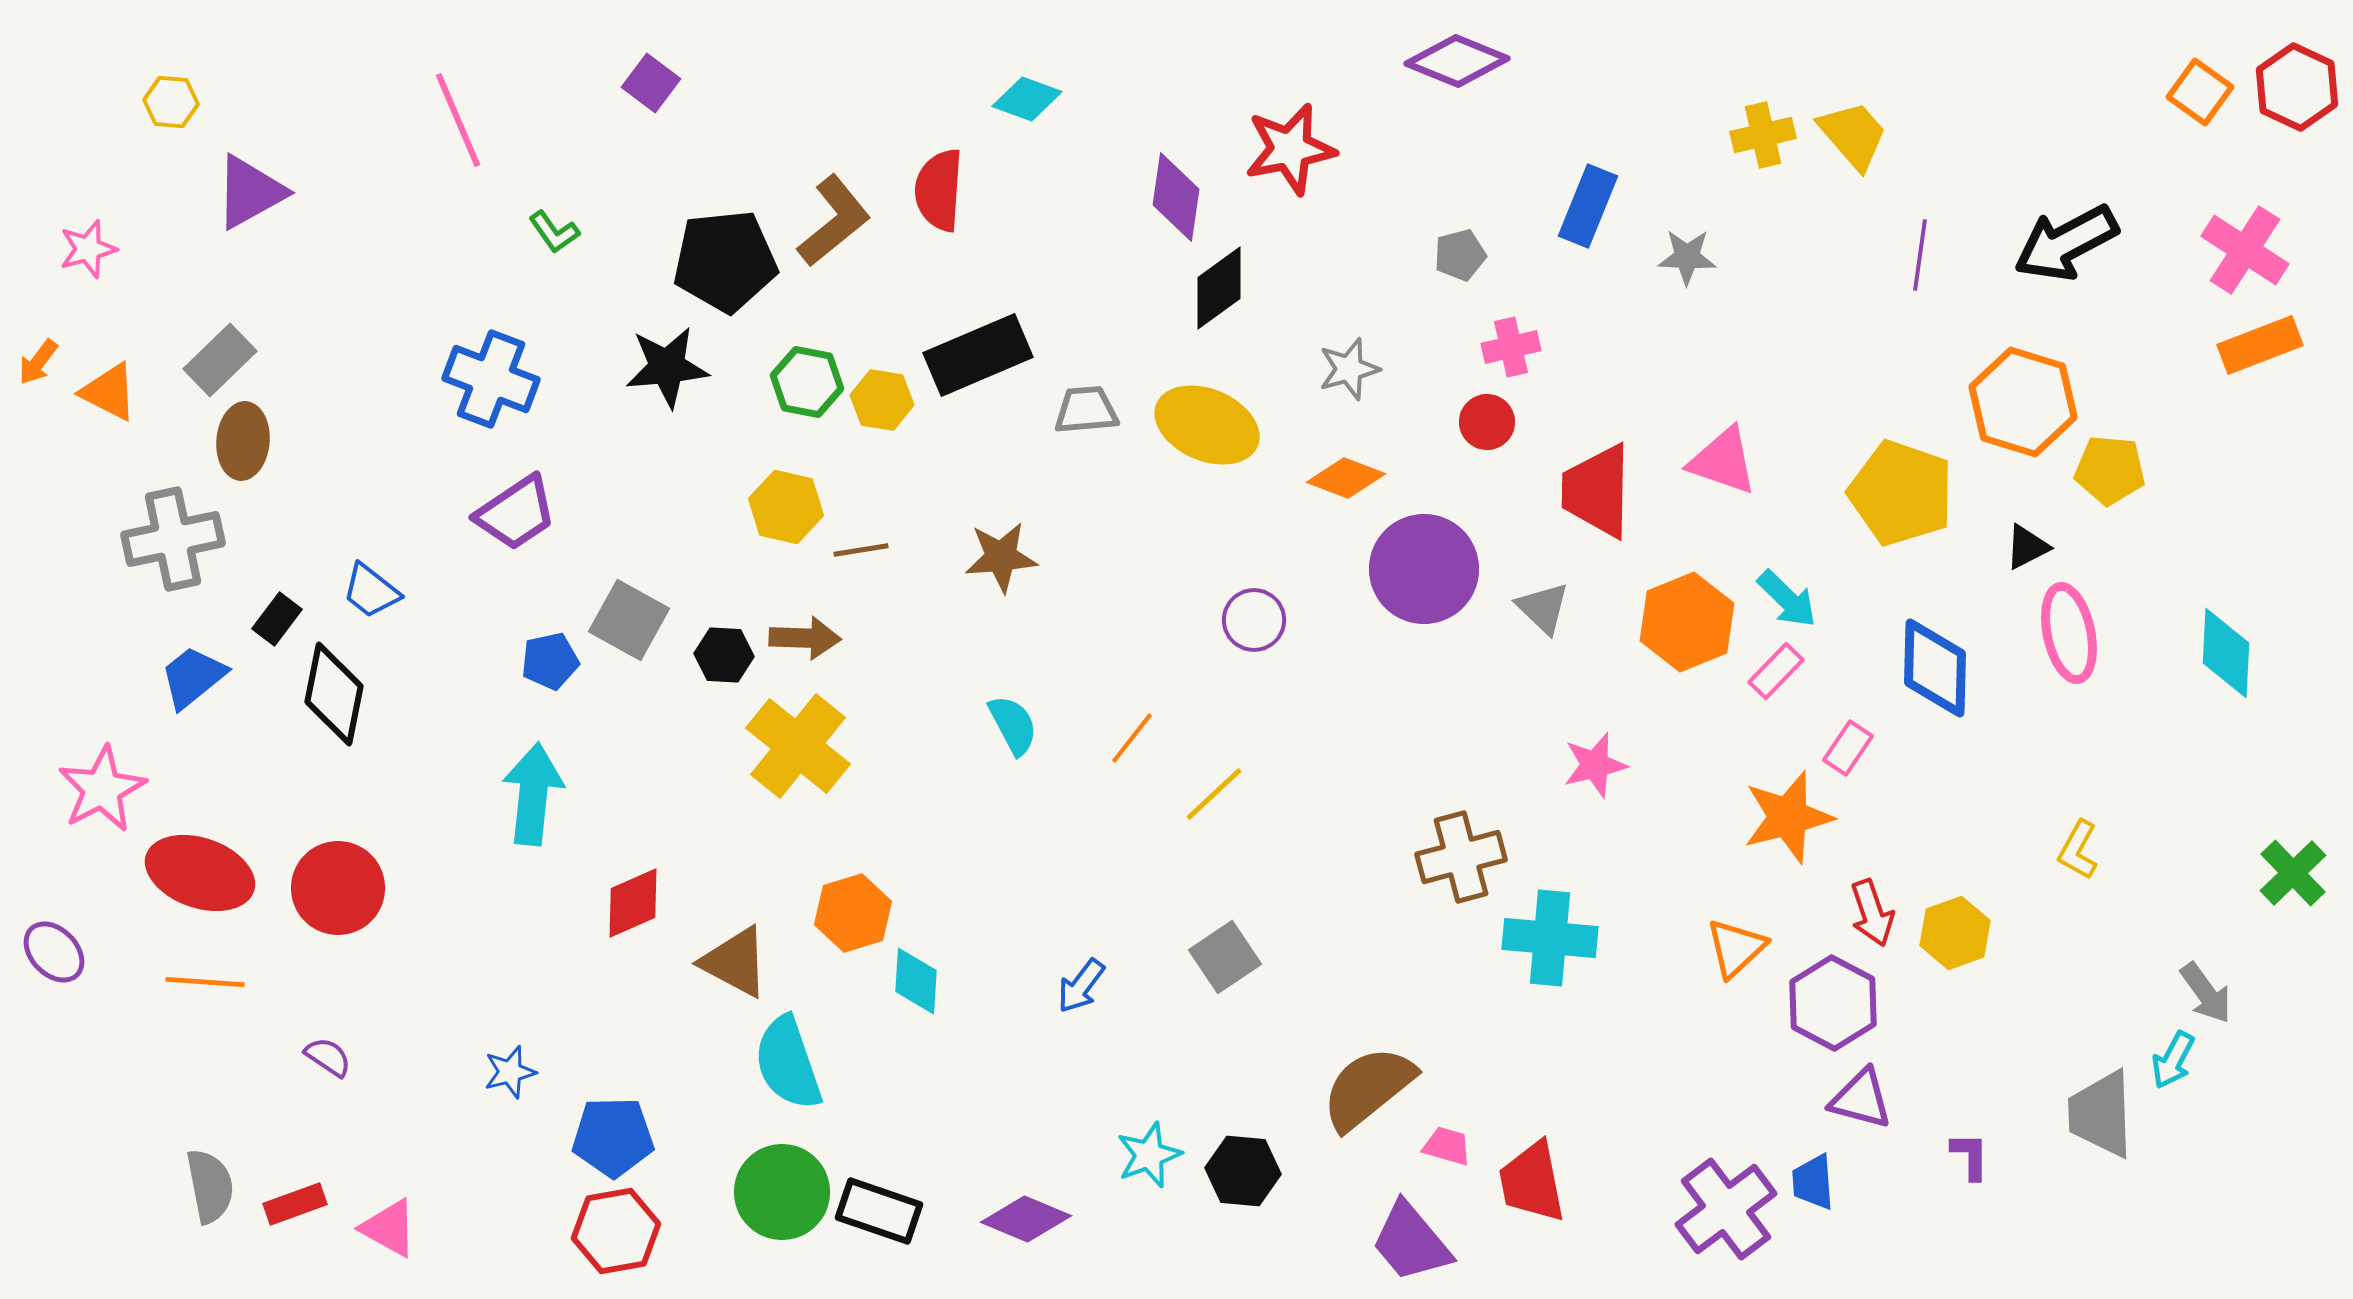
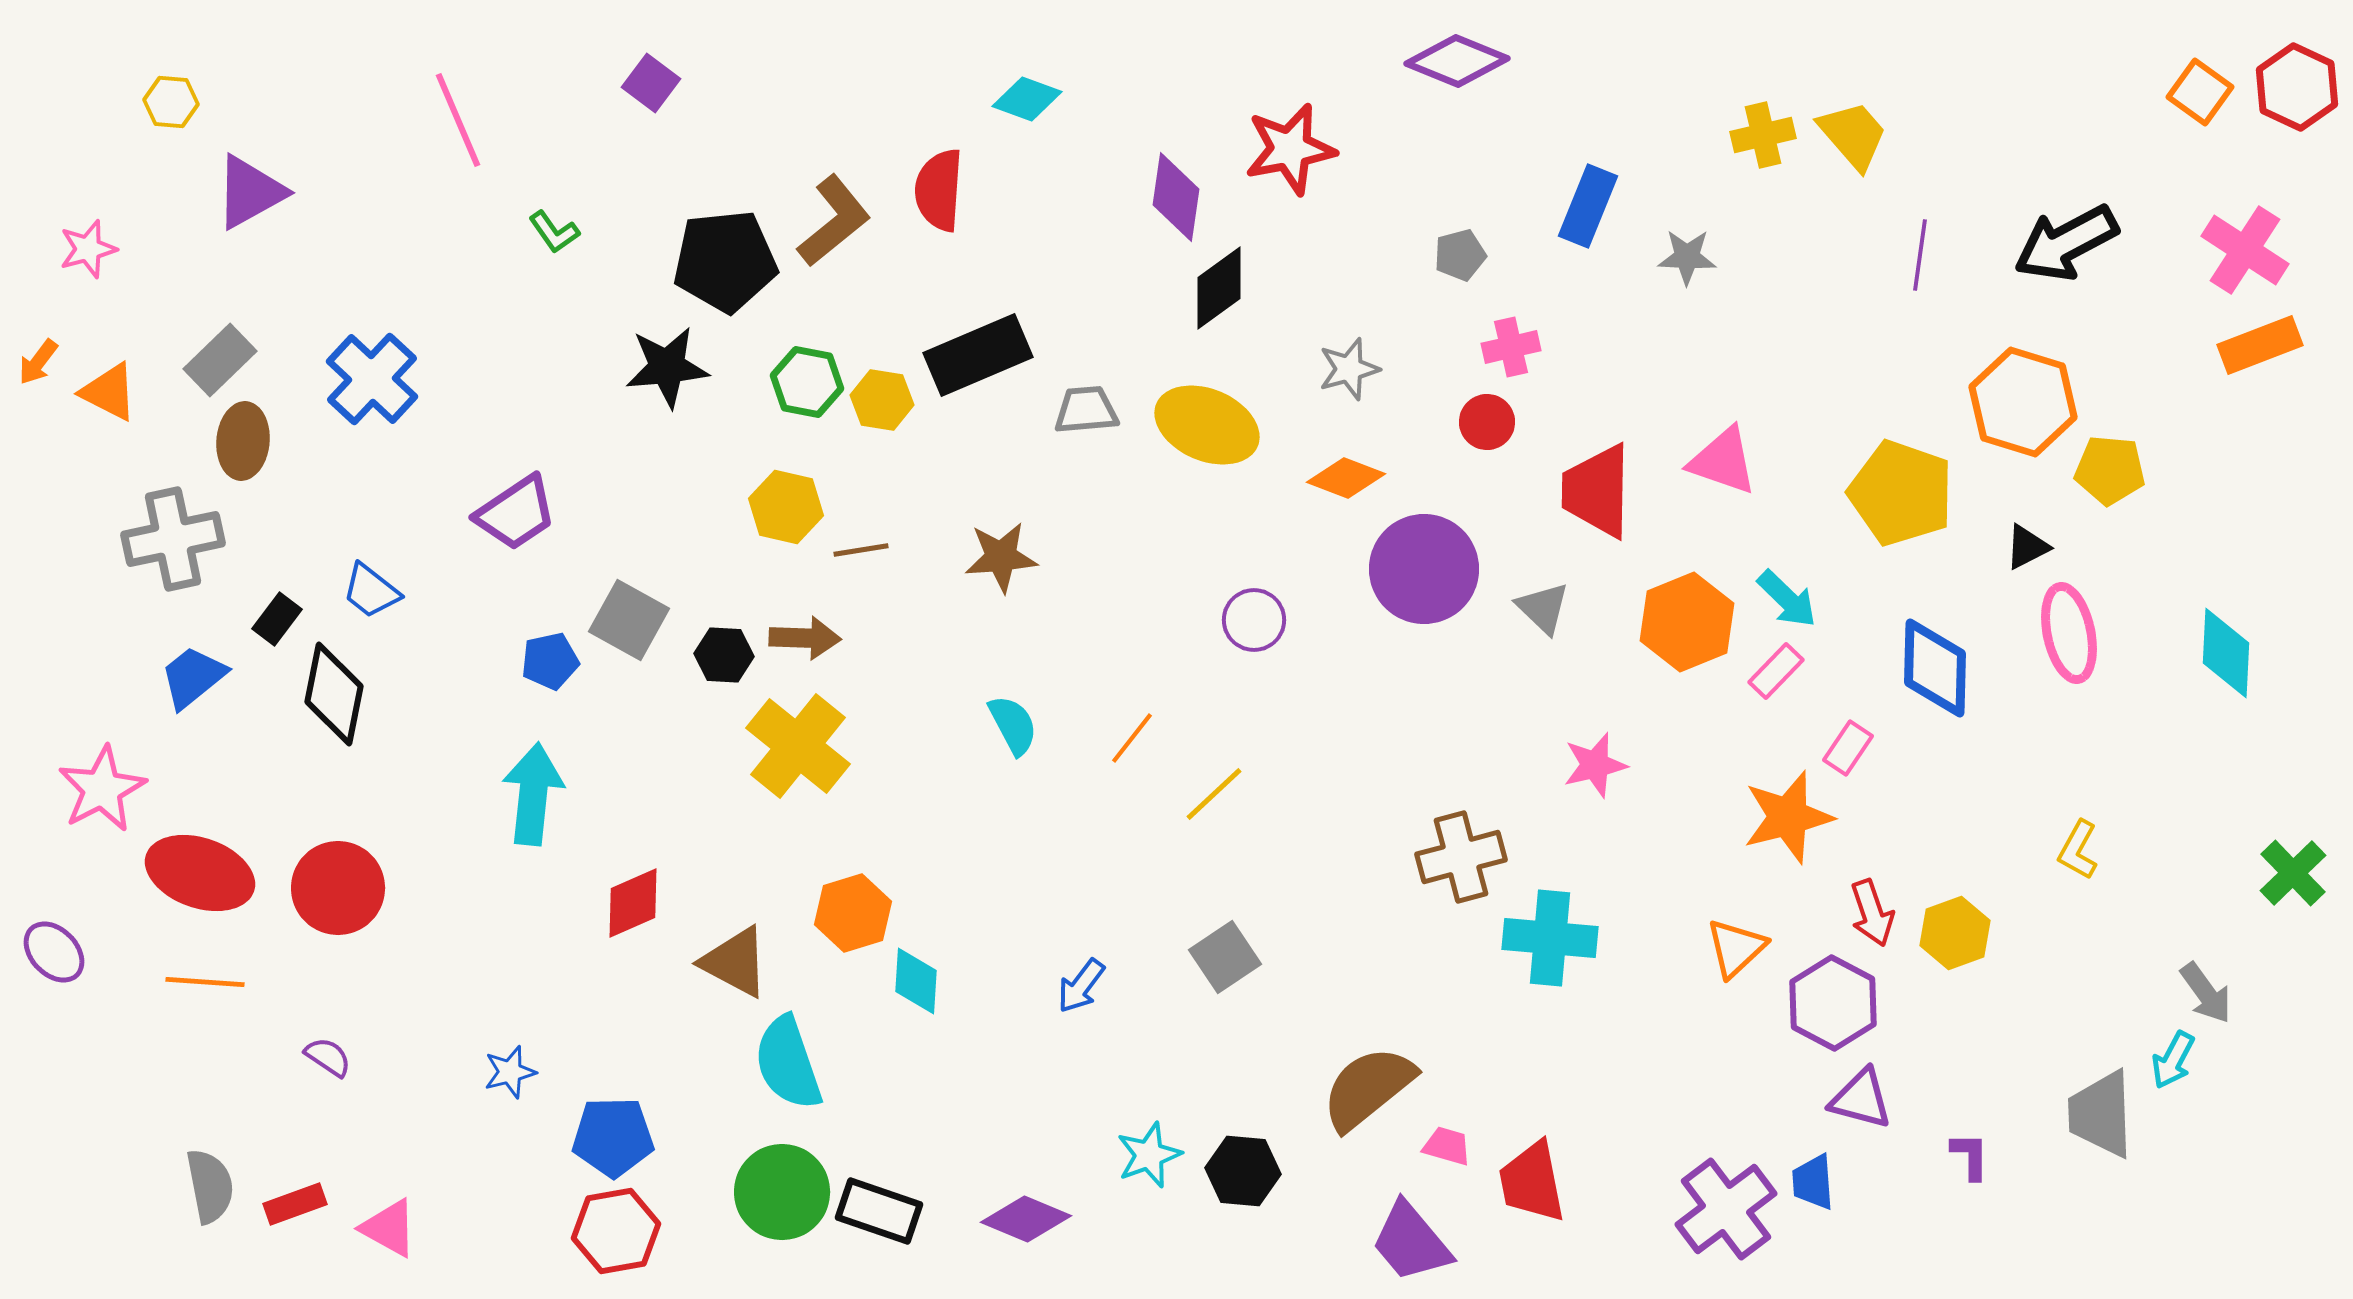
blue cross at (491, 379): moved 119 px left; rotated 22 degrees clockwise
